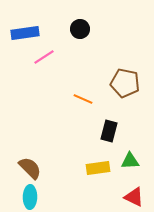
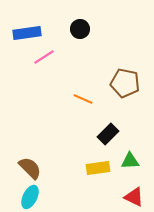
blue rectangle: moved 2 px right
black rectangle: moved 1 px left, 3 px down; rotated 30 degrees clockwise
cyan ellipse: rotated 25 degrees clockwise
